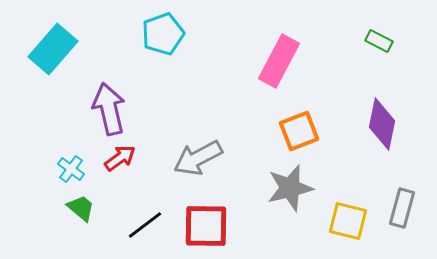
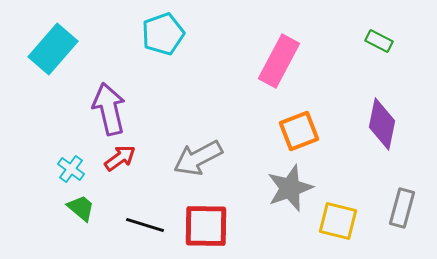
gray star: rotated 6 degrees counterclockwise
yellow square: moved 10 px left
black line: rotated 54 degrees clockwise
